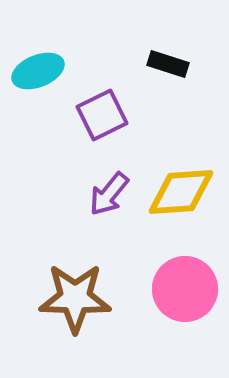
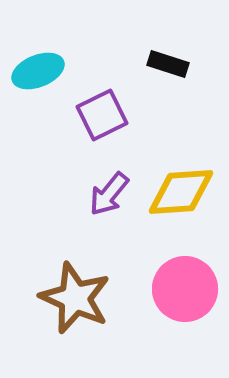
brown star: rotated 22 degrees clockwise
